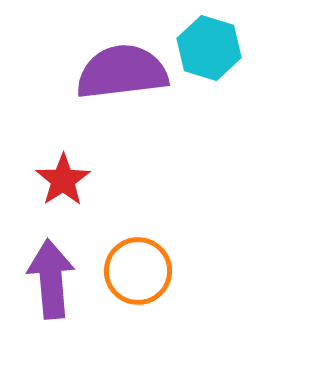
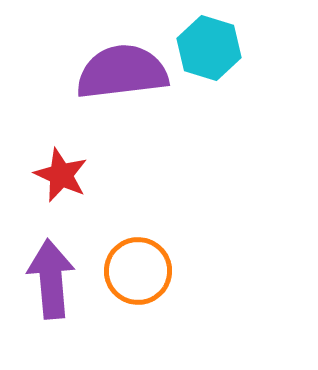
red star: moved 2 px left, 5 px up; rotated 14 degrees counterclockwise
